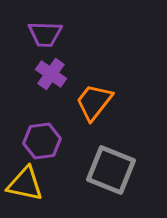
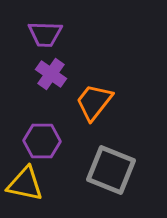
purple hexagon: rotated 9 degrees clockwise
